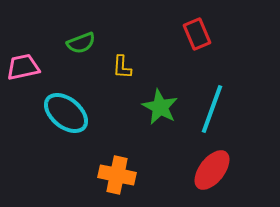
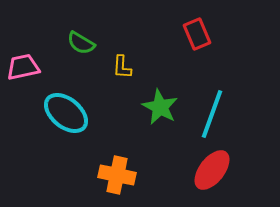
green semicircle: rotated 52 degrees clockwise
cyan line: moved 5 px down
